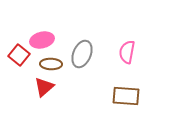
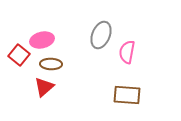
gray ellipse: moved 19 px right, 19 px up
brown rectangle: moved 1 px right, 1 px up
